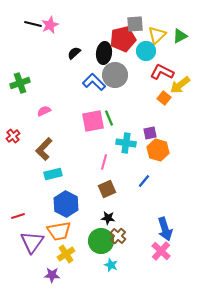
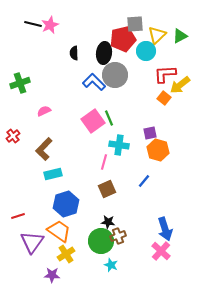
black semicircle: rotated 48 degrees counterclockwise
red L-shape: moved 3 px right, 2 px down; rotated 30 degrees counterclockwise
pink square: rotated 25 degrees counterclockwise
cyan cross: moved 7 px left, 2 px down
blue hexagon: rotated 15 degrees clockwise
black star: moved 4 px down
orange trapezoid: rotated 135 degrees counterclockwise
brown cross: rotated 28 degrees clockwise
